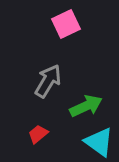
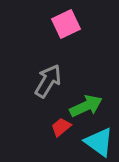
red trapezoid: moved 23 px right, 7 px up
